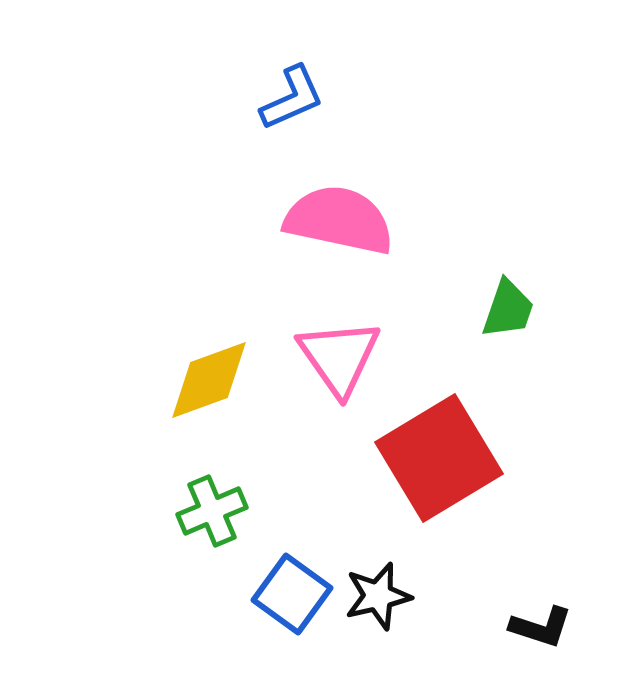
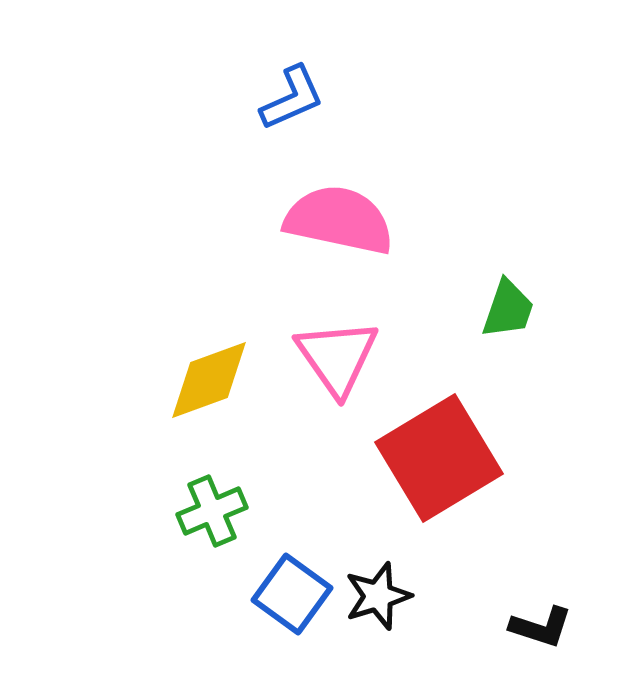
pink triangle: moved 2 px left
black star: rotated 4 degrees counterclockwise
